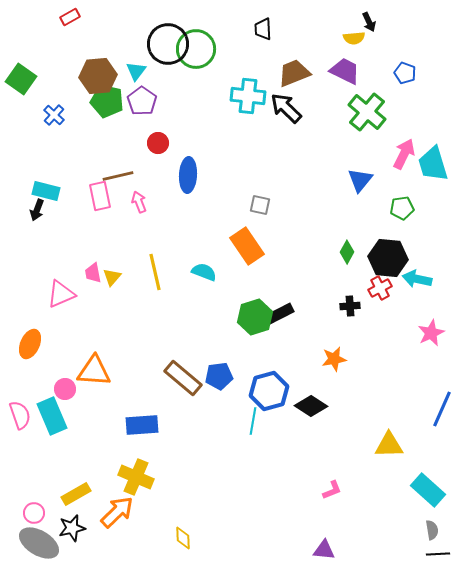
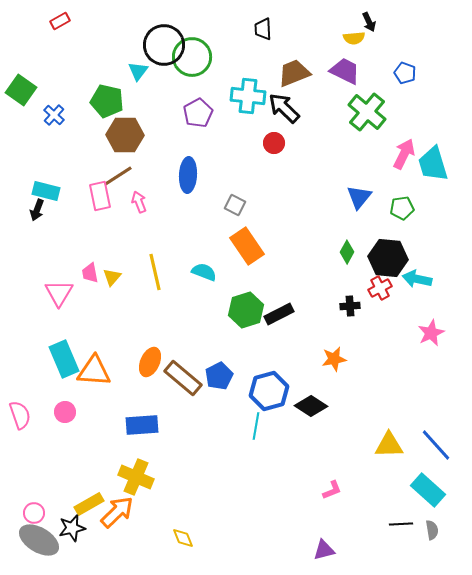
red rectangle at (70, 17): moved 10 px left, 4 px down
black circle at (168, 44): moved 4 px left, 1 px down
green circle at (196, 49): moved 4 px left, 8 px down
cyan triangle at (136, 71): moved 2 px right
brown hexagon at (98, 76): moved 27 px right, 59 px down; rotated 6 degrees clockwise
green square at (21, 79): moved 11 px down
purple pentagon at (142, 101): moved 56 px right, 12 px down; rotated 8 degrees clockwise
black arrow at (286, 108): moved 2 px left
red circle at (158, 143): moved 116 px right
brown line at (118, 176): rotated 20 degrees counterclockwise
blue triangle at (360, 180): moved 1 px left, 17 px down
gray square at (260, 205): moved 25 px left; rotated 15 degrees clockwise
pink trapezoid at (93, 273): moved 3 px left
pink triangle at (61, 294): moved 2 px left, 1 px up; rotated 36 degrees counterclockwise
green hexagon at (255, 317): moved 9 px left, 7 px up
orange ellipse at (30, 344): moved 120 px right, 18 px down
blue pentagon at (219, 376): rotated 20 degrees counterclockwise
pink circle at (65, 389): moved 23 px down
blue line at (442, 409): moved 6 px left, 36 px down; rotated 66 degrees counterclockwise
cyan rectangle at (52, 416): moved 12 px right, 57 px up
cyan line at (253, 421): moved 3 px right, 5 px down
yellow rectangle at (76, 494): moved 13 px right, 10 px down
yellow diamond at (183, 538): rotated 20 degrees counterclockwise
gray ellipse at (39, 543): moved 3 px up
purple triangle at (324, 550): rotated 20 degrees counterclockwise
black line at (438, 554): moved 37 px left, 30 px up
